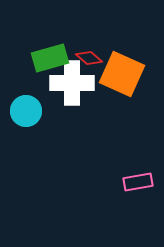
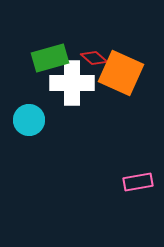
red diamond: moved 5 px right
orange square: moved 1 px left, 1 px up
cyan circle: moved 3 px right, 9 px down
